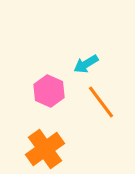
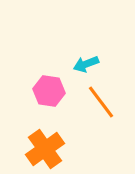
cyan arrow: rotated 10 degrees clockwise
pink hexagon: rotated 16 degrees counterclockwise
